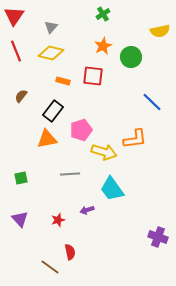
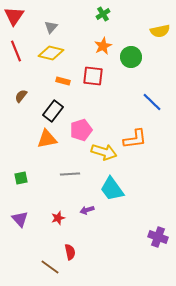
red star: moved 2 px up
